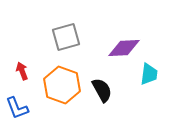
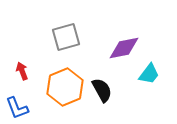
purple diamond: rotated 8 degrees counterclockwise
cyan trapezoid: rotated 30 degrees clockwise
orange hexagon: moved 3 px right, 2 px down; rotated 18 degrees clockwise
